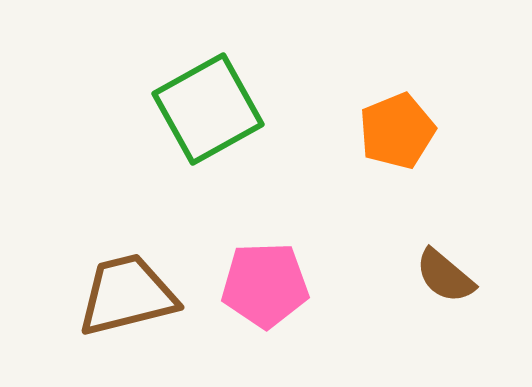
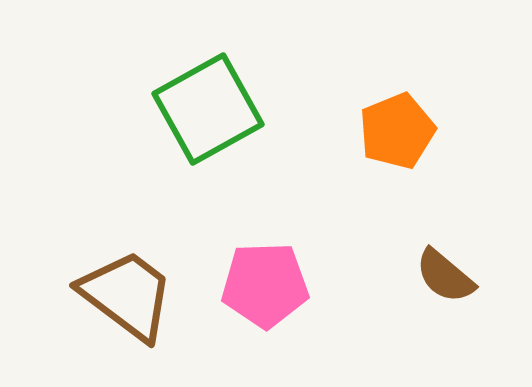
brown trapezoid: rotated 51 degrees clockwise
